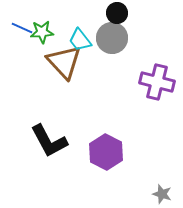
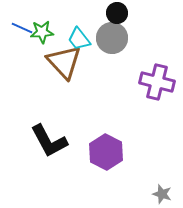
cyan trapezoid: moved 1 px left, 1 px up
